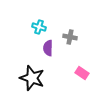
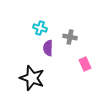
cyan cross: moved 1 px right, 1 px down
pink rectangle: moved 3 px right, 9 px up; rotated 32 degrees clockwise
